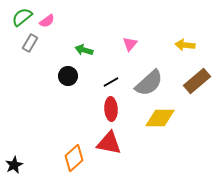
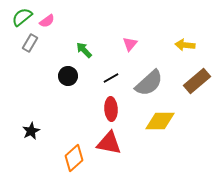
green arrow: rotated 30 degrees clockwise
black line: moved 4 px up
yellow diamond: moved 3 px down
black star: moved 17 px right, 34 px up
